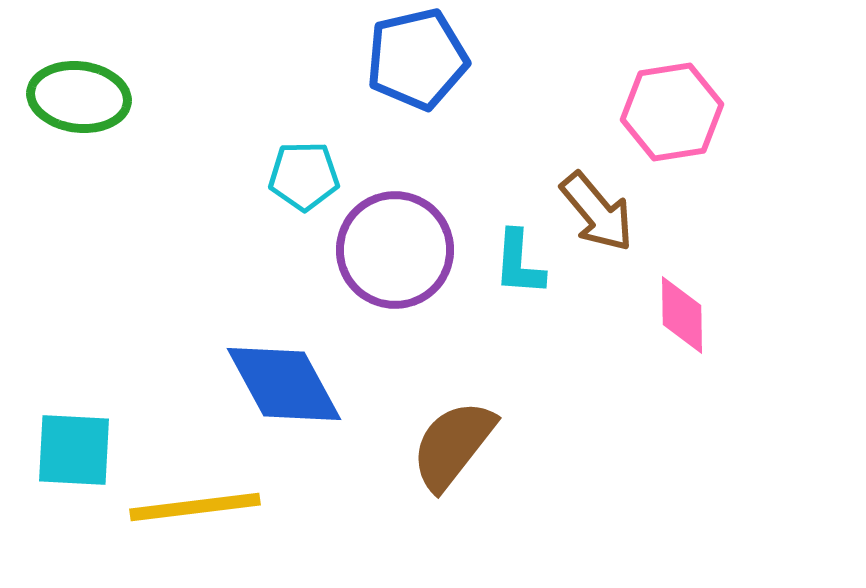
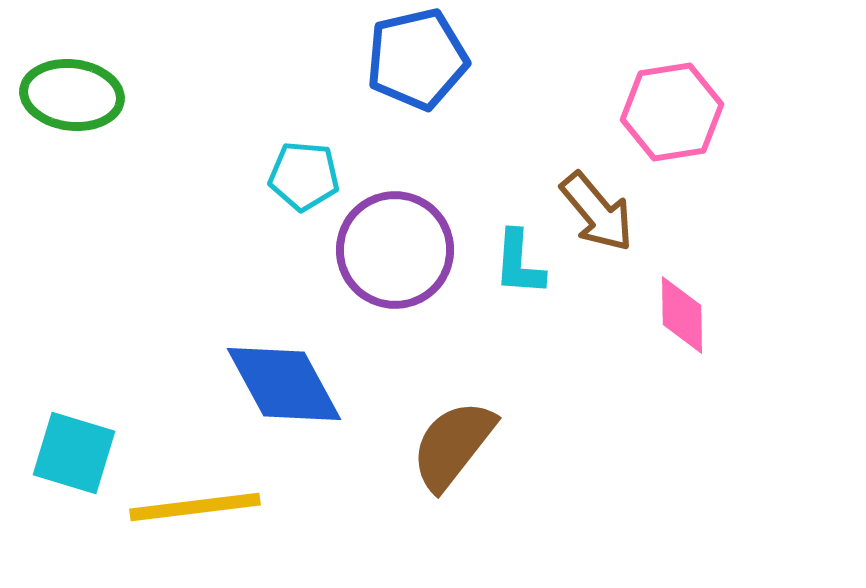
green ellipse: moved 7 px left, 2 px up
cyan pentagon: rotated 6 degrees clockwise
cyan square: moved 3 px down; rotated 14 degrees clockwise
